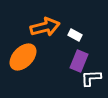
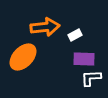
orange arrow: rotated 8 degrees clockwise
white rectangle: rotated 56 degrees counterclockwise
purple rectangle: moved 5 px right, 2 px up; rotated 70 degrees clockwise
